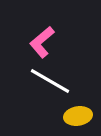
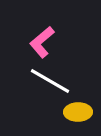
yellow ellipse: moved 4 px up; rotated 8 degrees clockwise
